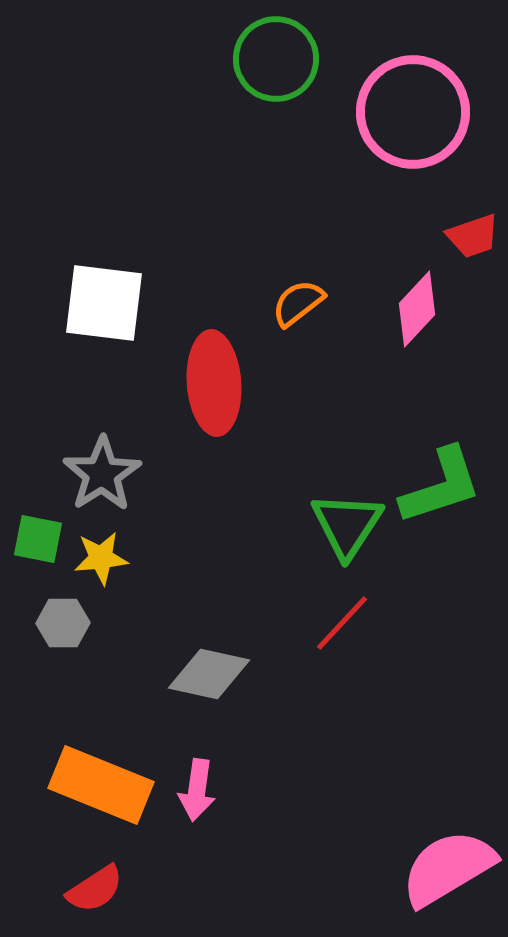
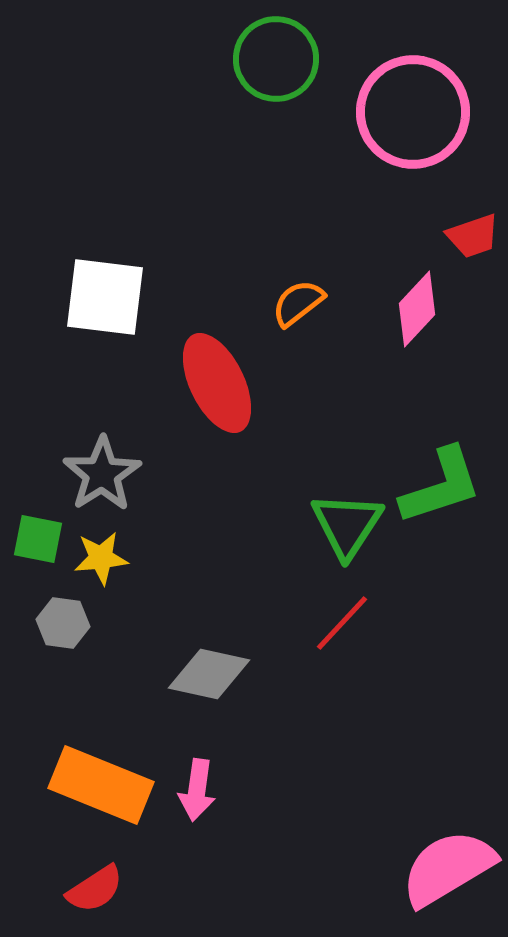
white square: moved 1 px right, 6 px up
red ellipse: moved 3 px right; rotated 22 degrees counterclockwise
gray hexagon: rotated 9 degrees clockwise
